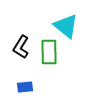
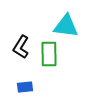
cyan triangle: rotated 32 degrees counterclockwise
green rectangle: moved 2 px down
